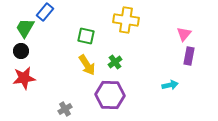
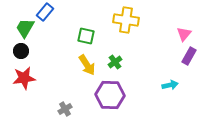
purple rectangle: rotated 18 degrees clockwise
